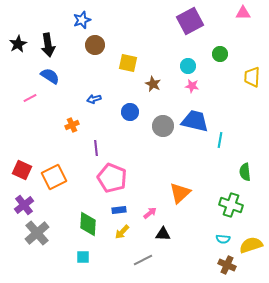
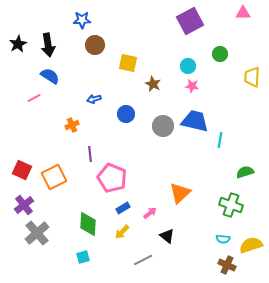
blue star: rotated 18 degrees clockwise
pink line: moved 4 px right
blue circle: moved 4 px left, 2 px down
purple line: moved 6 px left, 6 px down
green semicircle: rotated 78 degrees clockwise
blue rectangle: moved 4 px right, 2 px up; rotated 24 degrees counterclockwise
black triangle: moved 4 px right, 2 px down; rotated 35 degrees clockwise
cyan square: rotated 16 degrees counterclockwise
